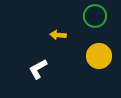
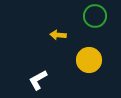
yellow circle: moved 10 px left, 4 px down
white L-shape: moved 11 px down
